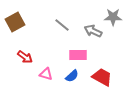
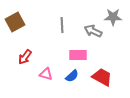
gray line: rotated 49 degrees clockwise
red arrow: rotated 91 degrees clockwise
